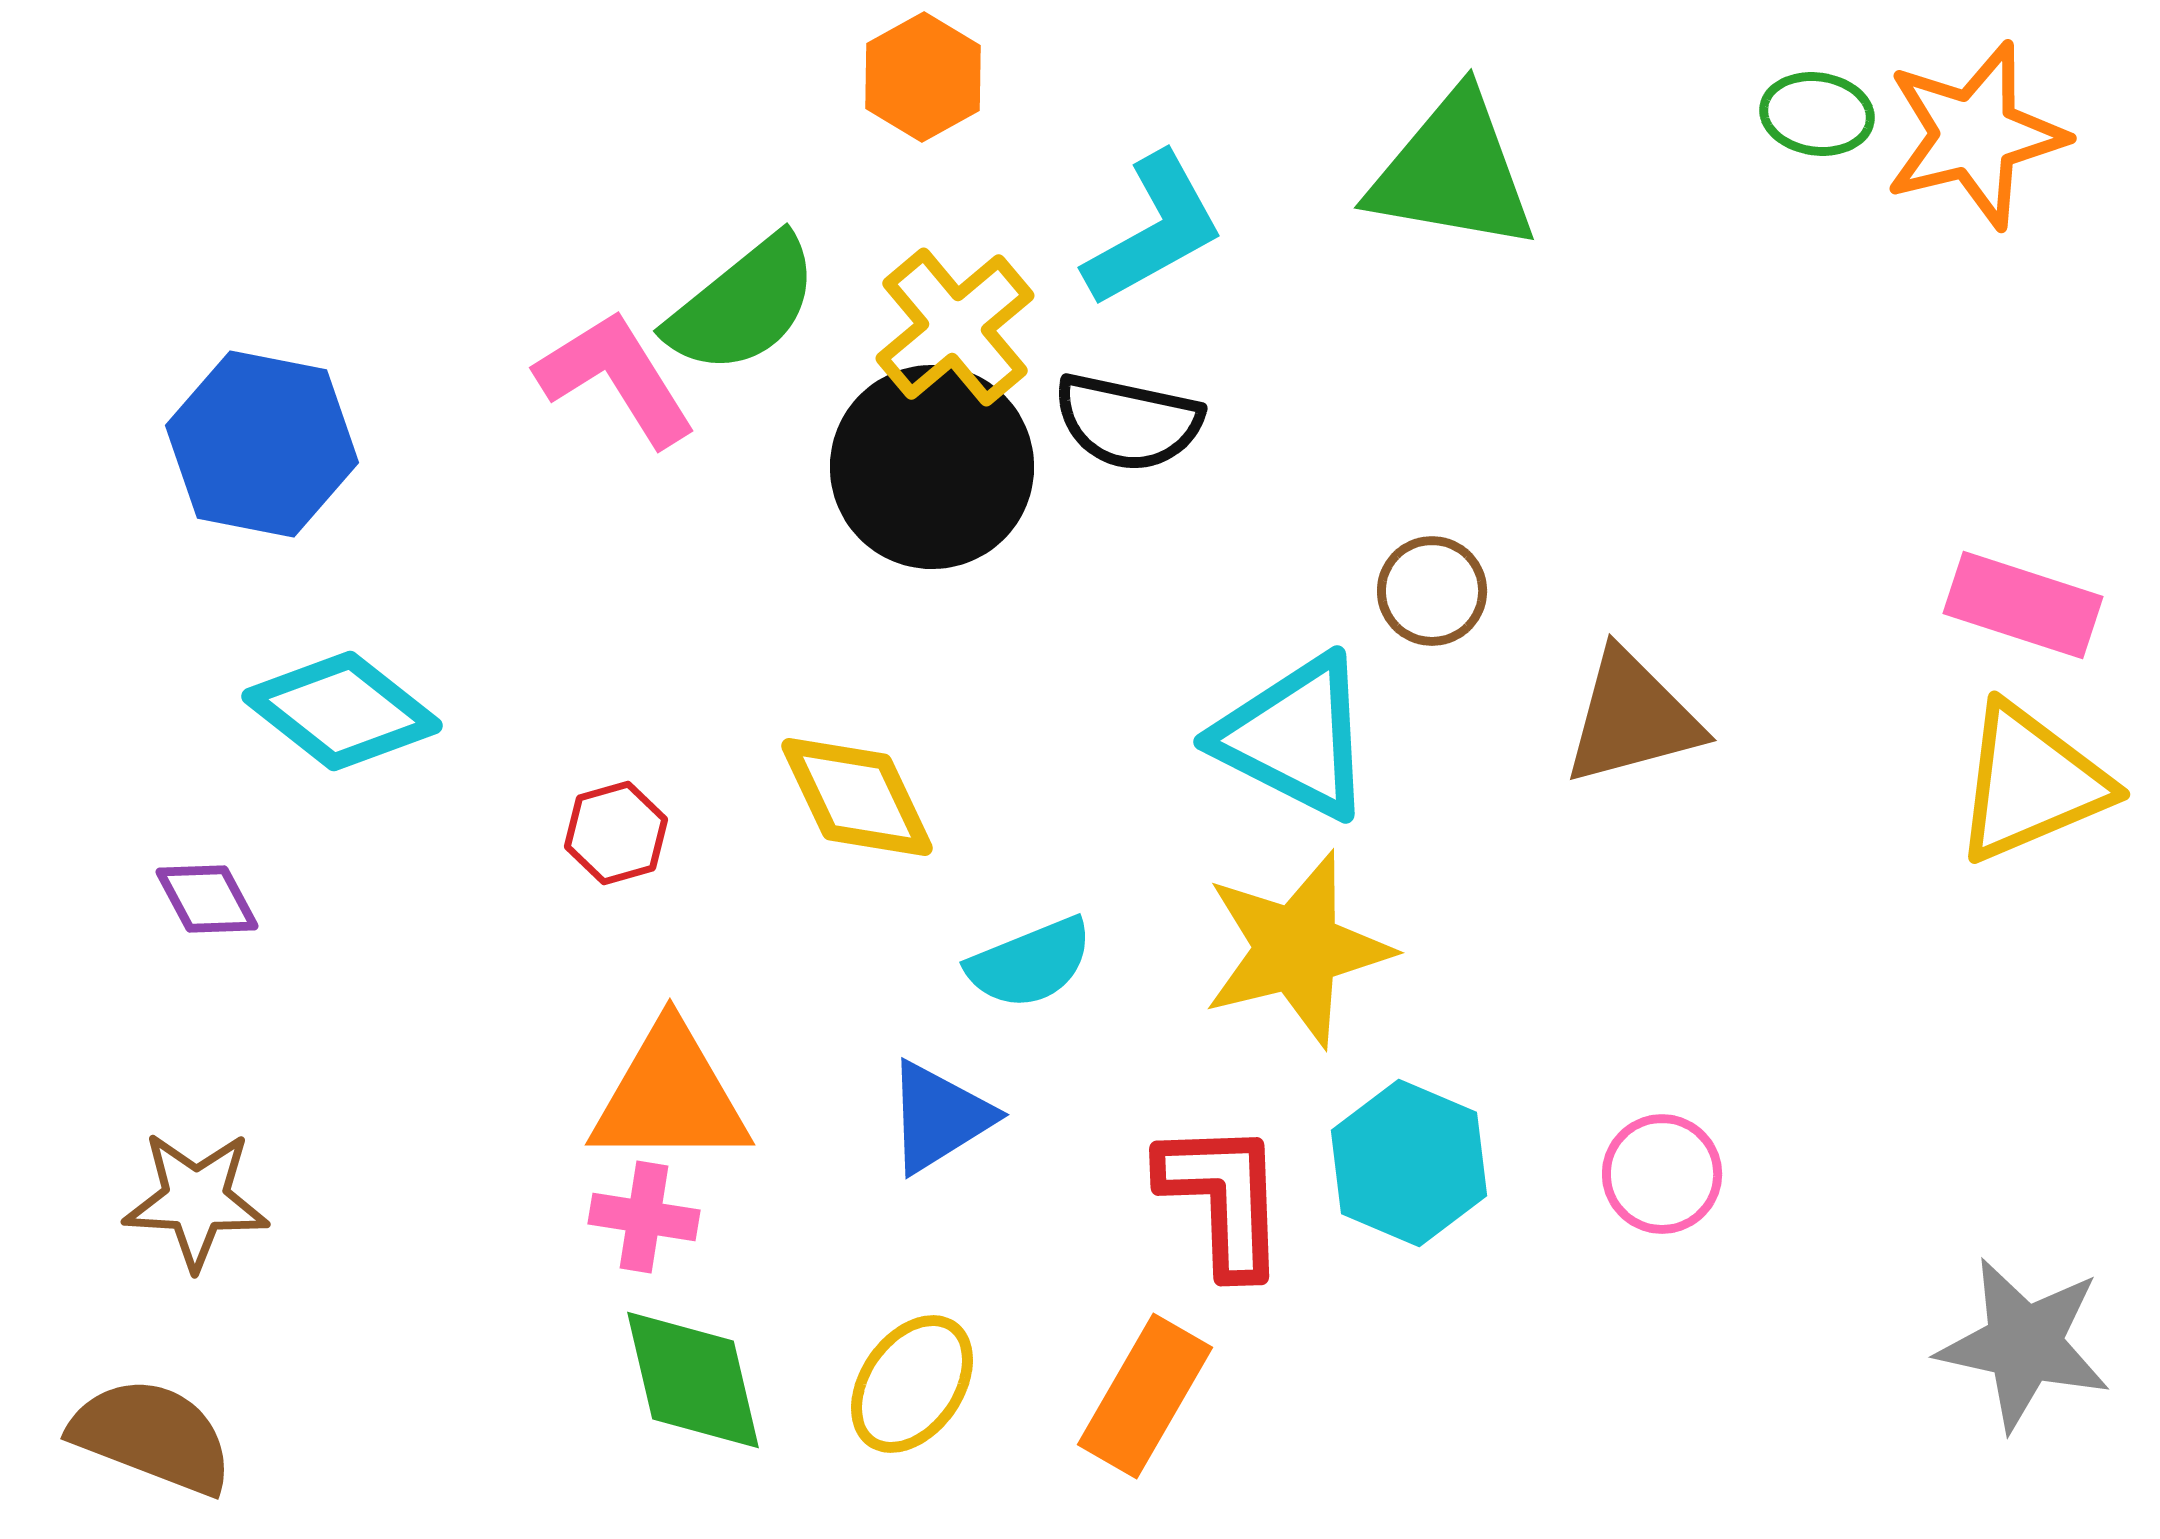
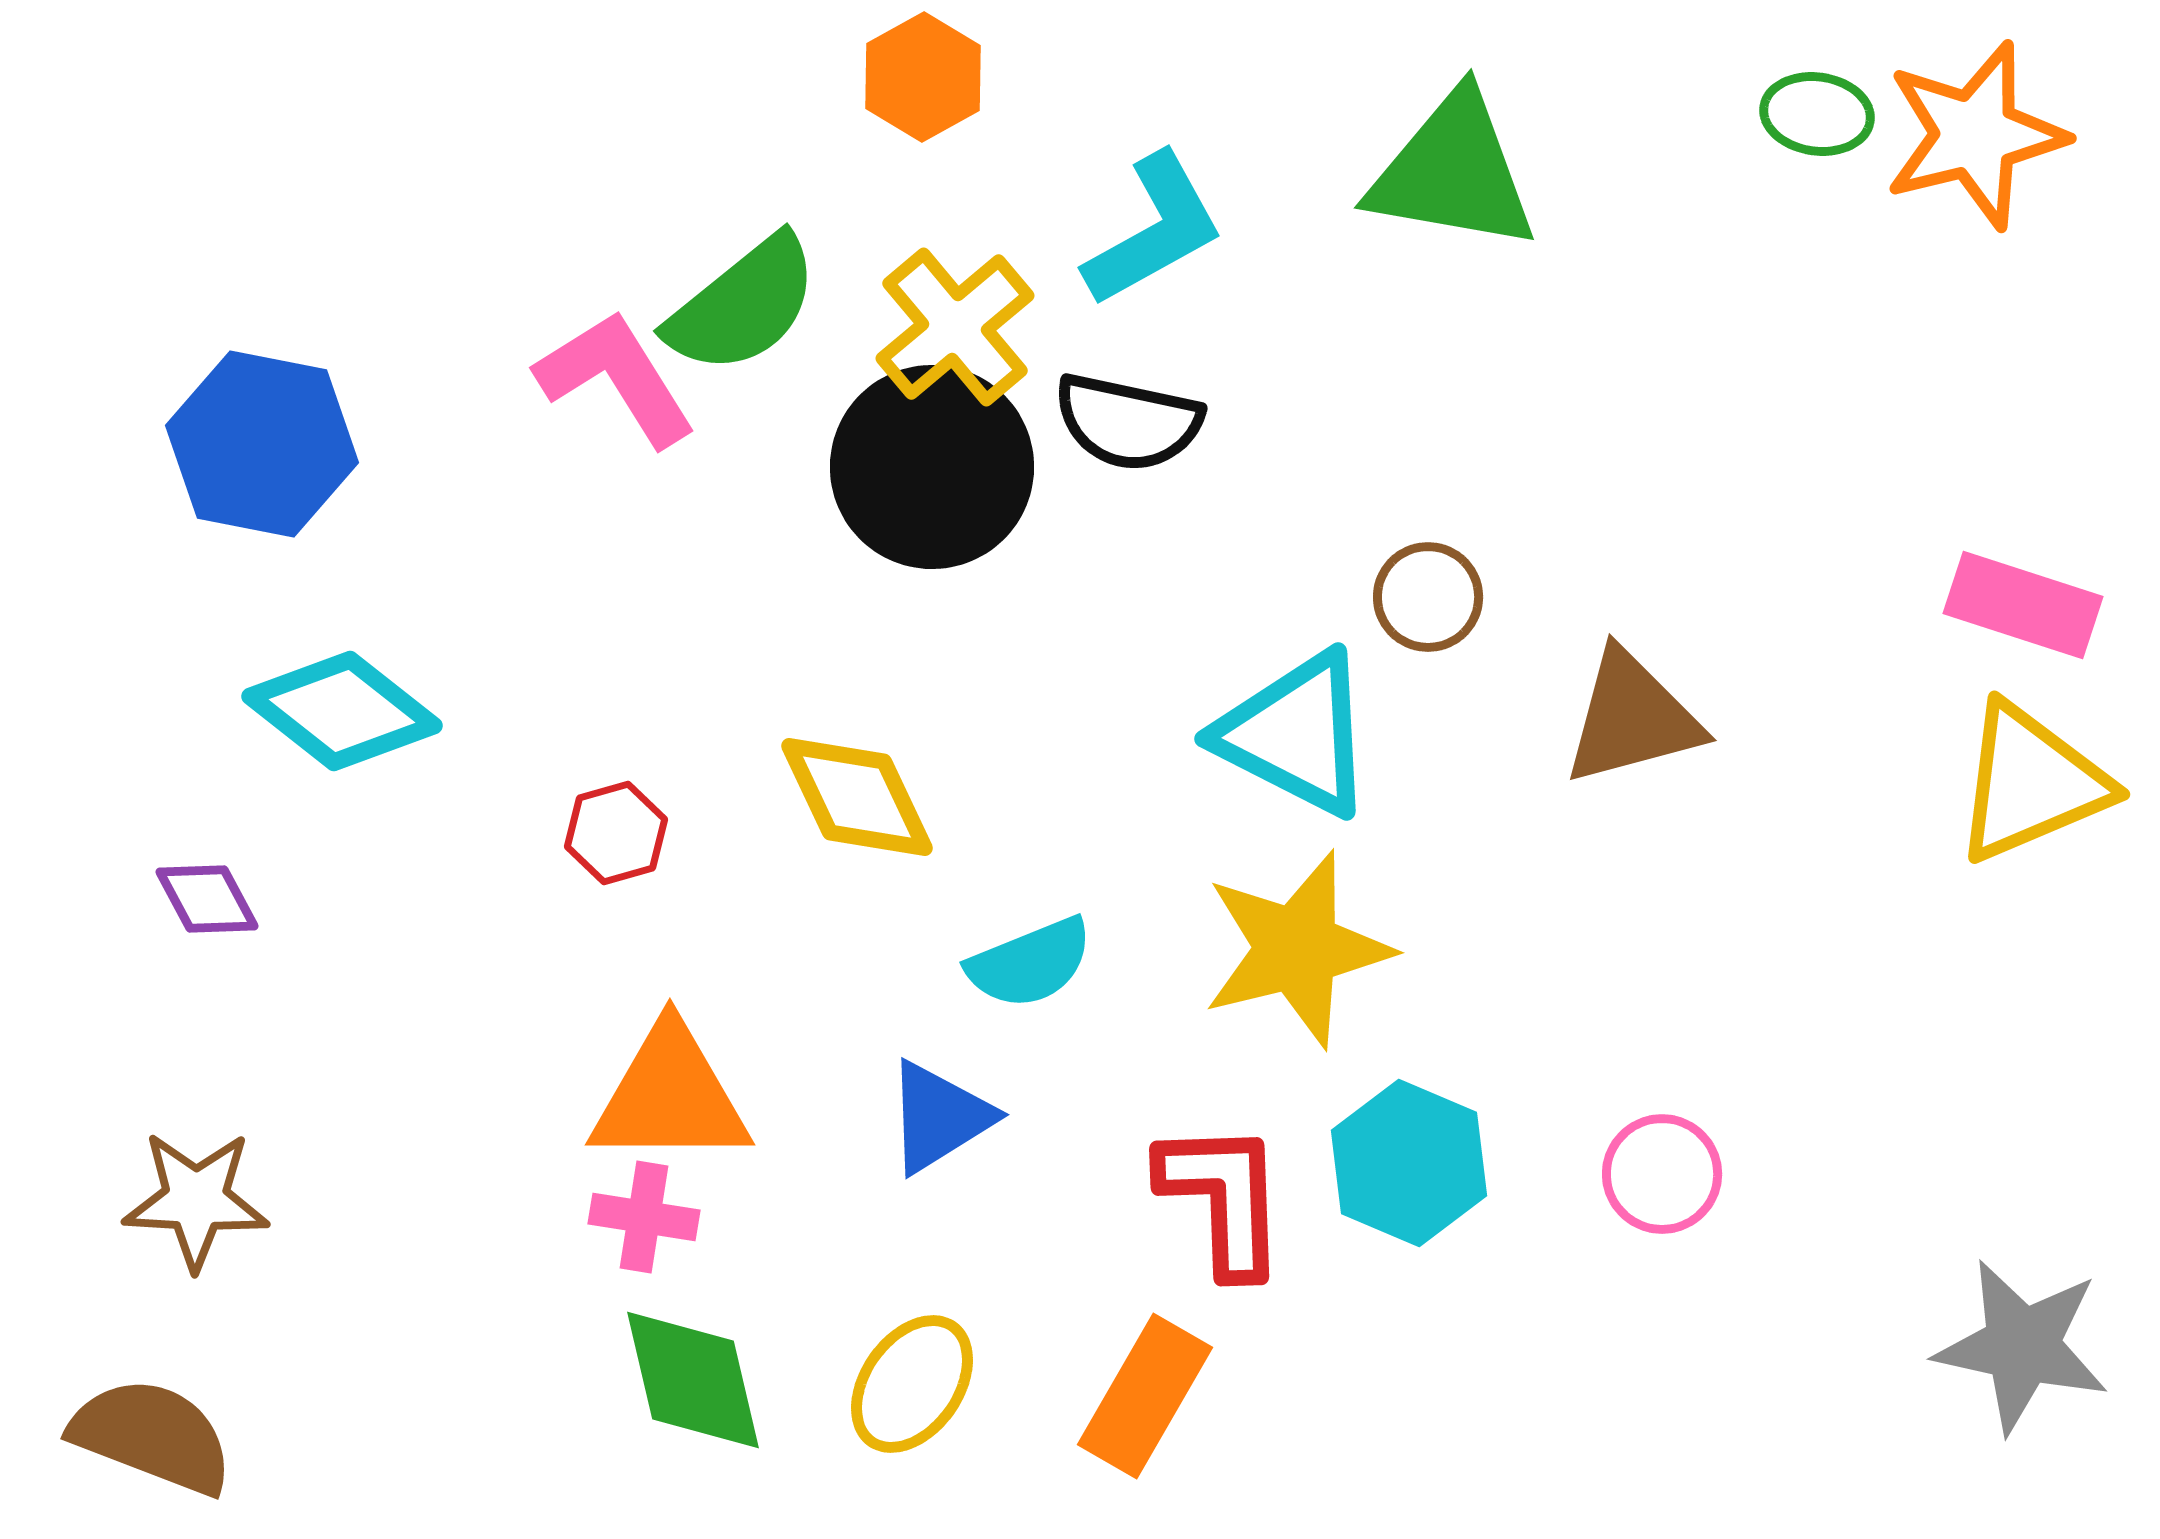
brown circle: moved 4 px left, 6 px down
cyan triangle: moved 1 px right, 3 px up
gray star: moved 2 px left, 2 px down
